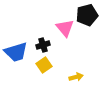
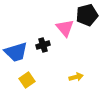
yellow square: moved 17 px left, 15 px down
